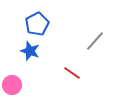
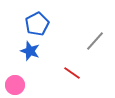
pink circle: moved 3 px right
